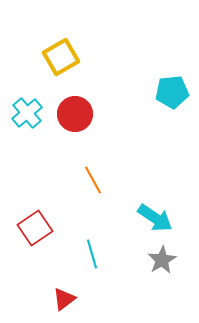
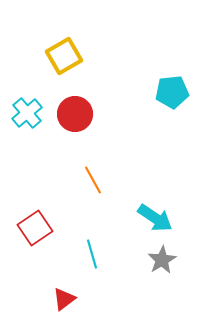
yellow square: moved 3 px right, 1 px up
